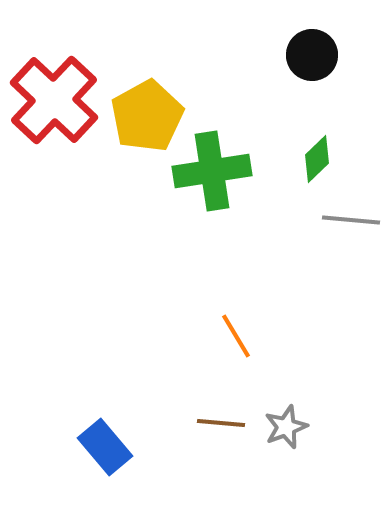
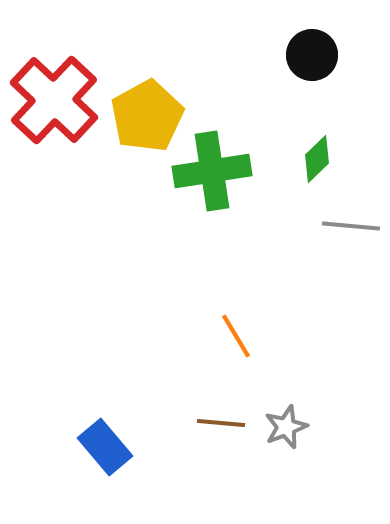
gray line: moved 6 px down
